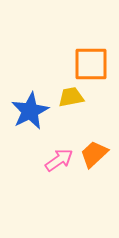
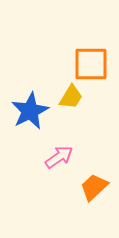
yellow trapezoid: rotated 132 degrees clockwise
orange trapezoid: moved 33 px down
pink arrow: moved 3 px up
